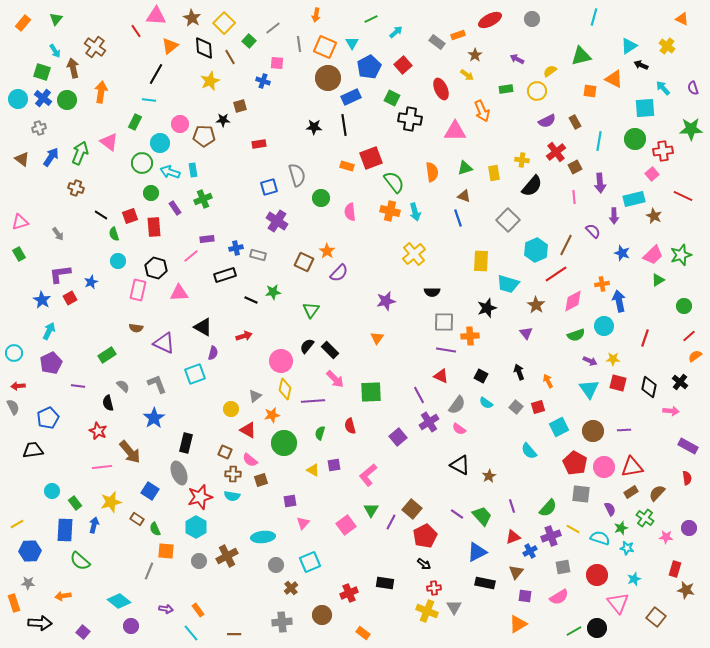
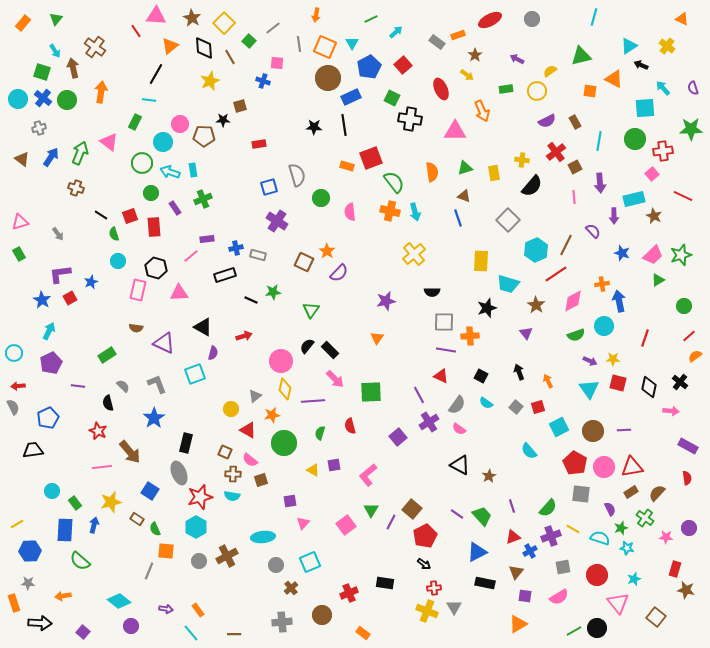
cyan circle at (160, 143): moved 3 px right, 1 px up
